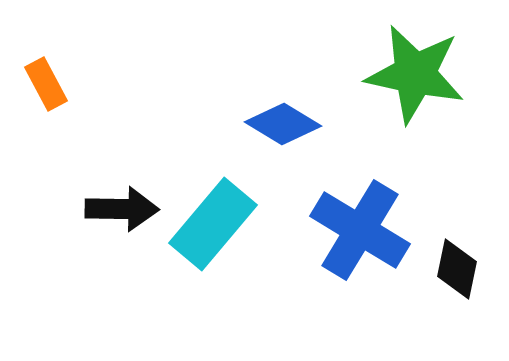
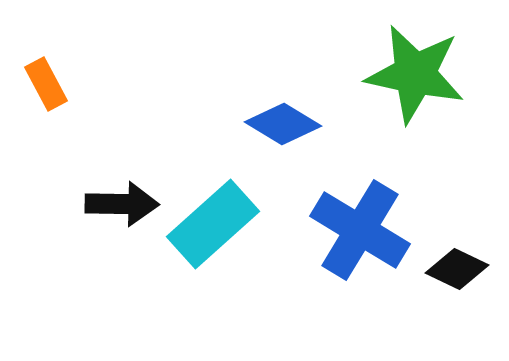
black arrow: moved 5 px up
cyan rectangle: rotated 8 degrees clockwise
black diamond: rotated 76 degrees counterclockwise
